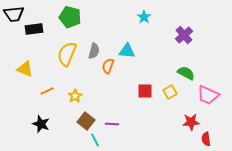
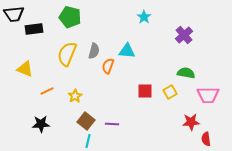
green semicircle: rotated 18 degrees counterclockwise
pink trapezoid: rotated 25 degrees counterclockwise
black star: rotated 24 degrees counterclockwise
cyan line: moved 7 px left, 1 px down; rotated 40 degrees clockwise
